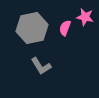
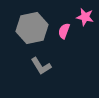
pink semicircle: moved 1 px left, 3 px down
